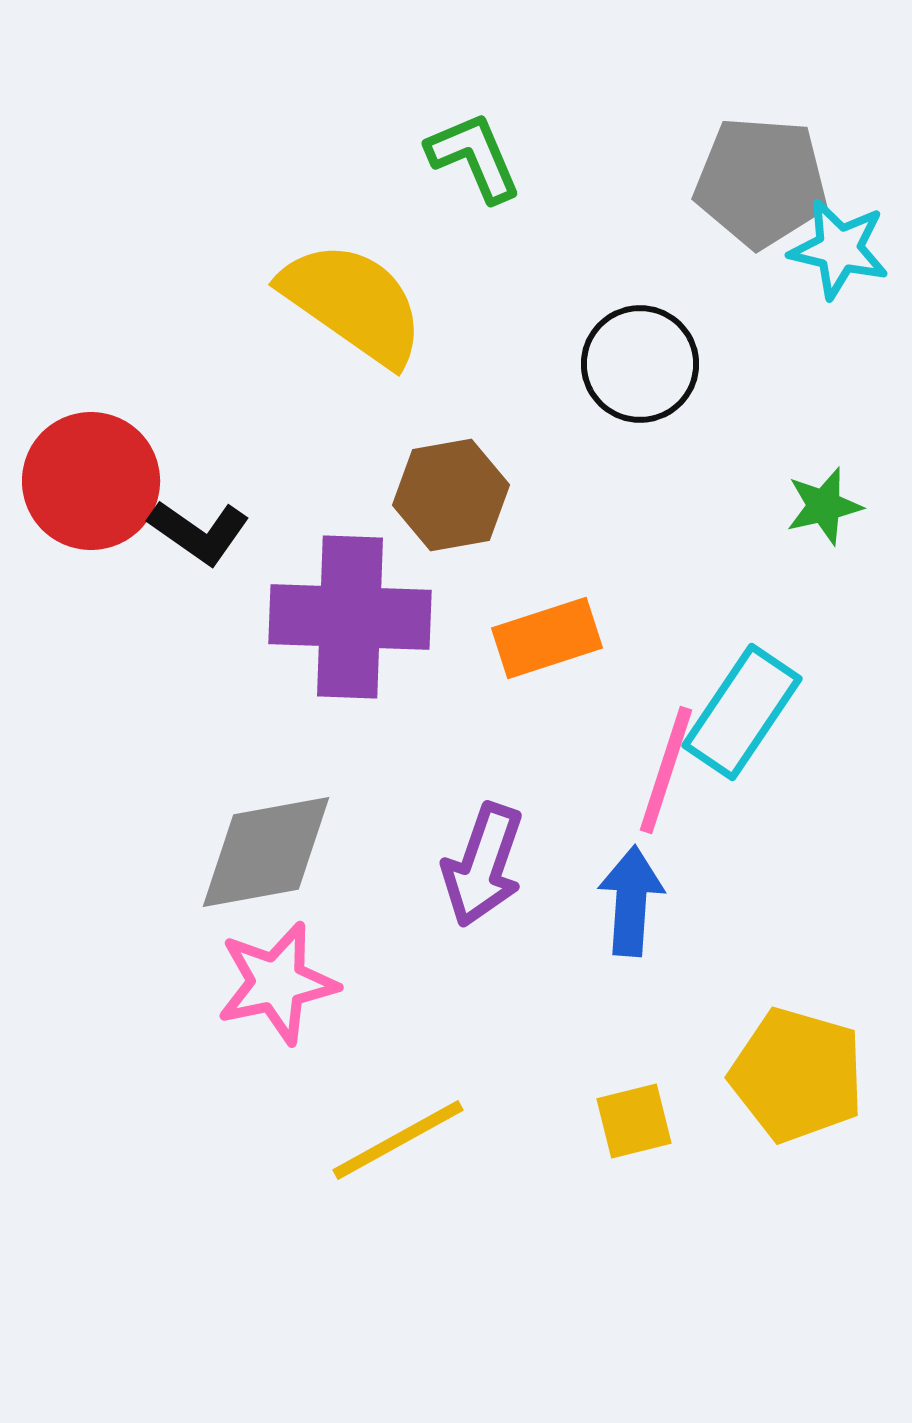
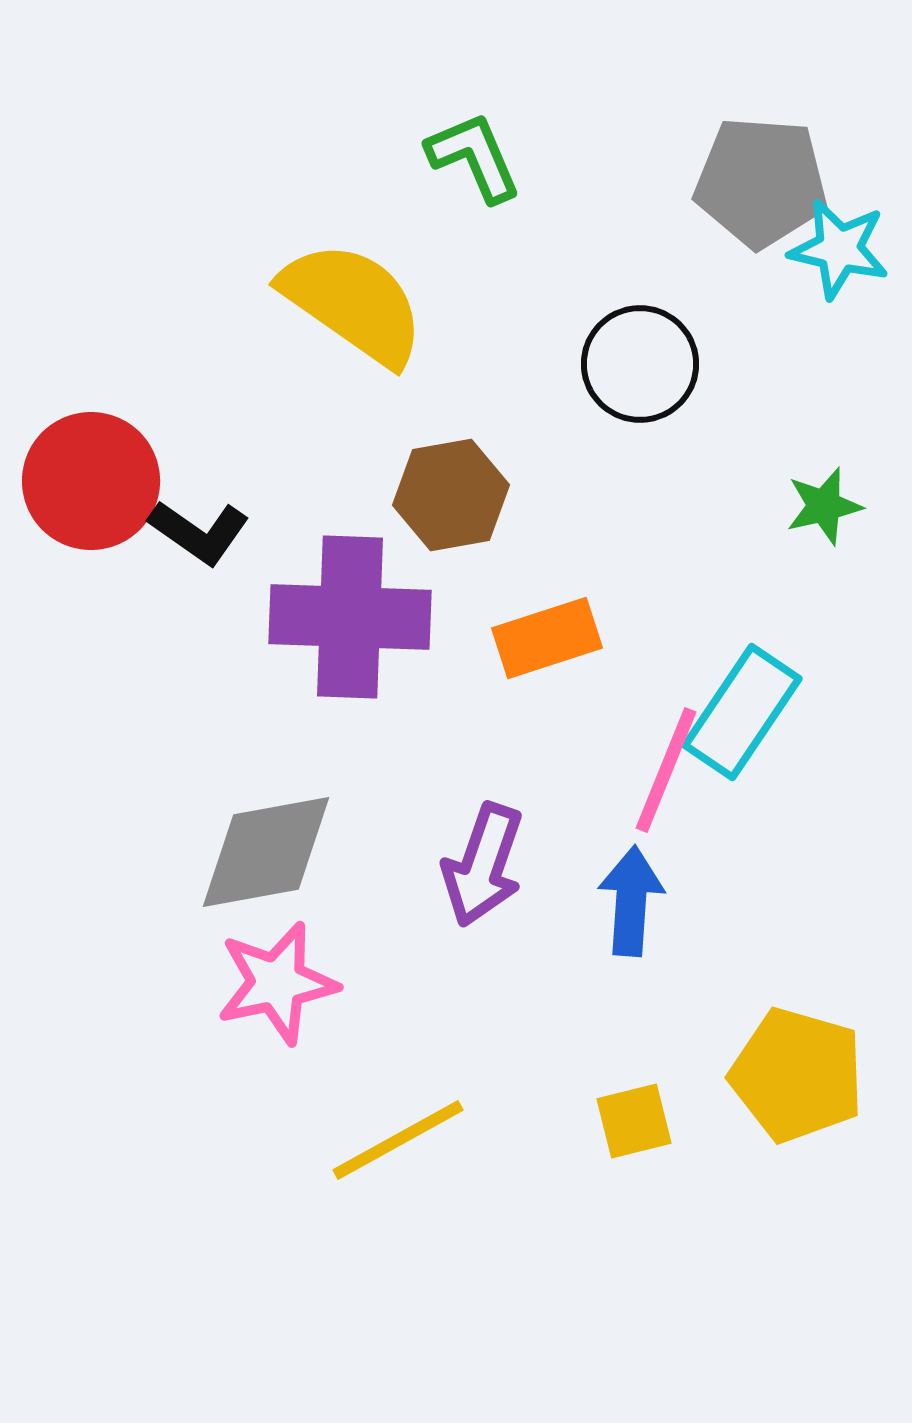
pink line: rotated 4 degrees clockwise
